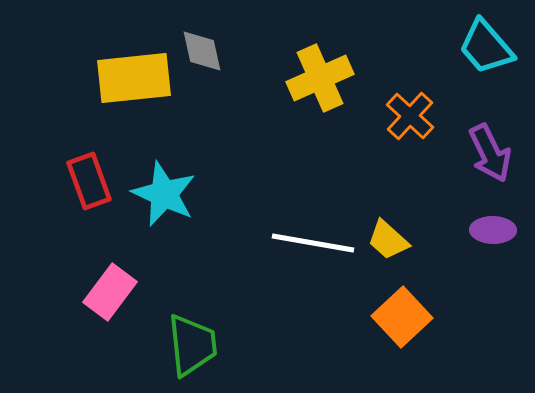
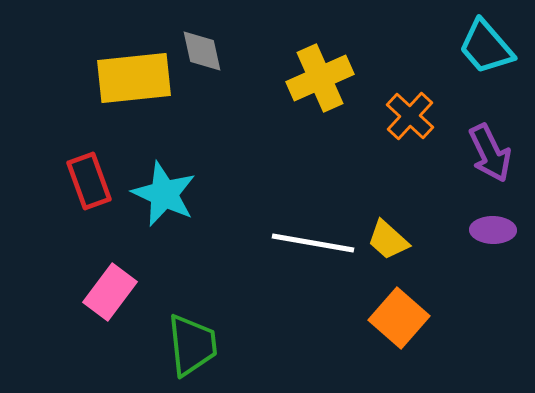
orange square: moved 3 px left, 1 px down; rotated 6 degrees counterclockwise
